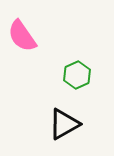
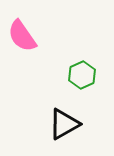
green hexagon: moved 5 px right
